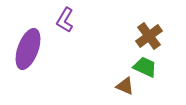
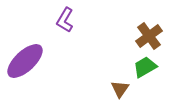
purple ellipse: moved 3 px left, 12 px down; rotated 27 degrees clockwise
green trapezoid: rotated 55 degrees counterclockwise
brown triangle: moved 5 px left, 3 px down; rotated 42 degrees clockwise
